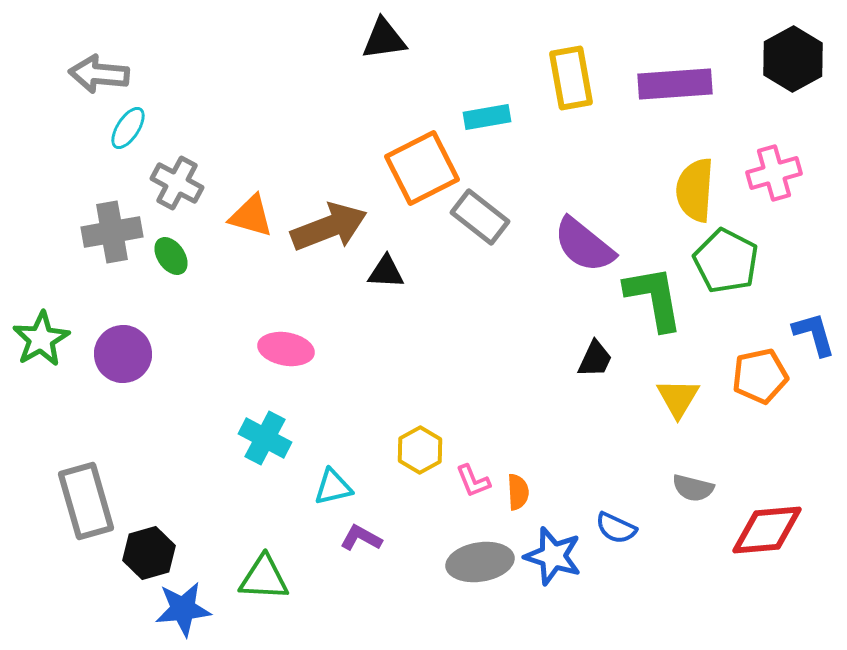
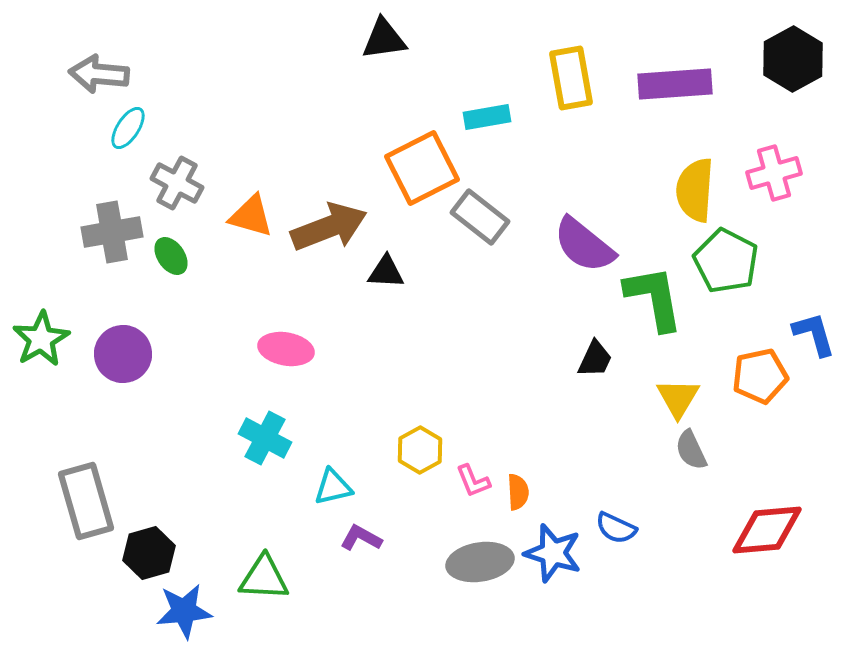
gray semicircle at (693, 488): moved 2 px left, 38 px up; rotated 51 degrees clockwise
blue star at (553, 556): moved 3 px up
blue star at (183, 609): moved 1 px right, 2 px down
